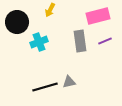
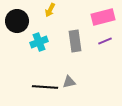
pink rectangle: moved 5 px right, 1 px down
black circle: moved 1 px up
gray rectangle: moved 5 px left
black line: rotated 20 degrees clockwise
